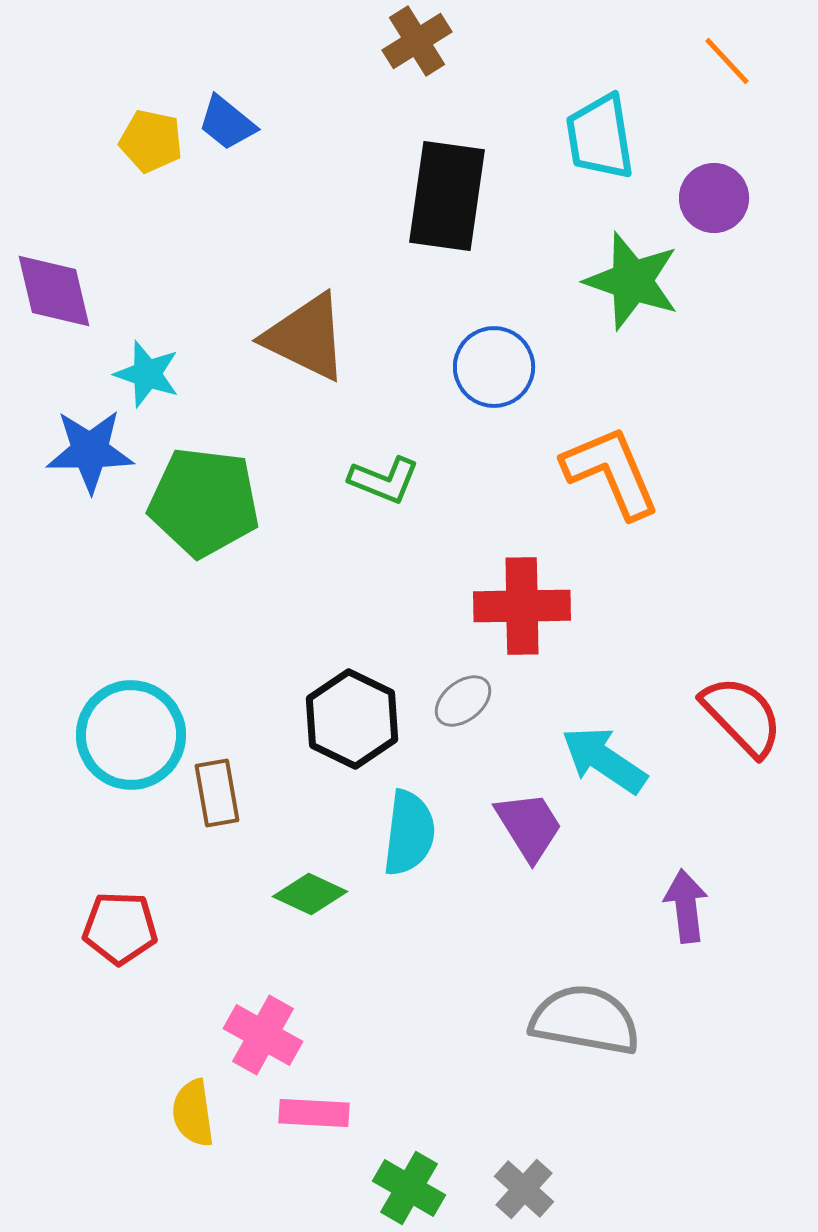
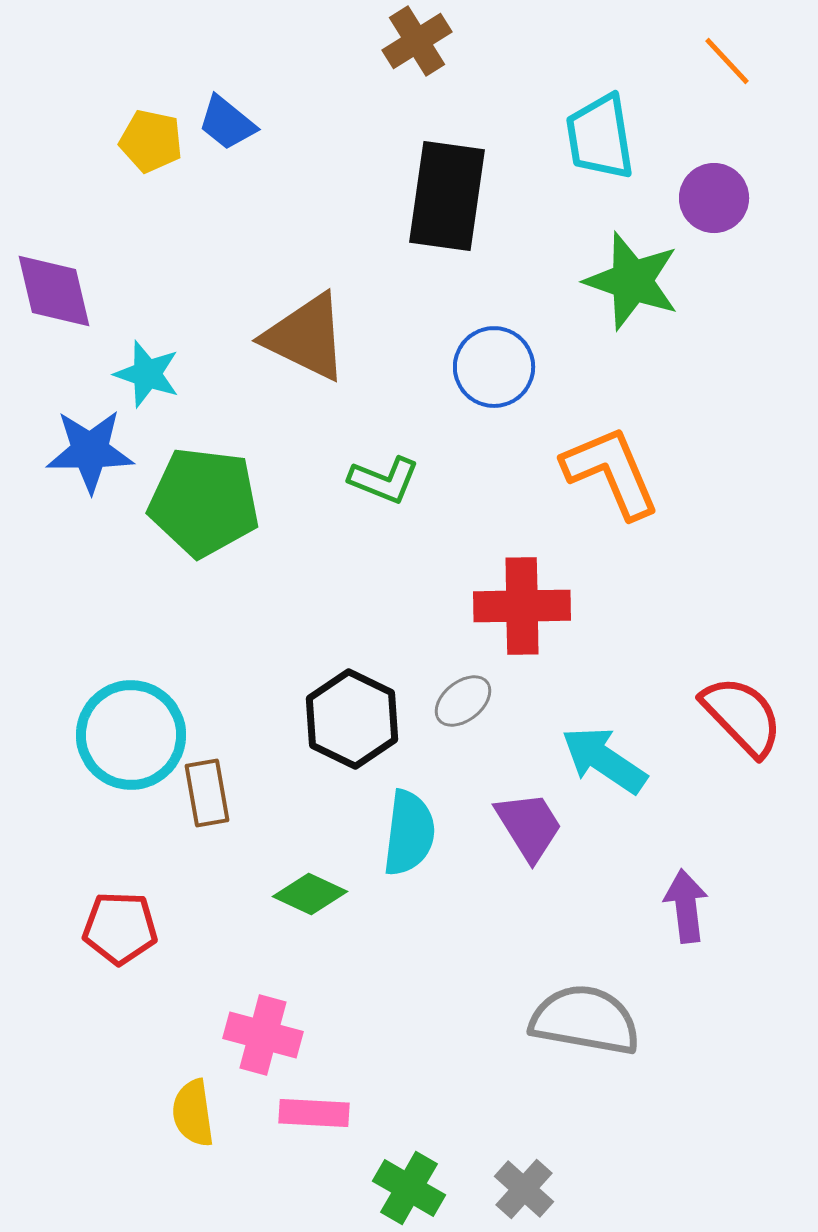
brown rectangle: moved 10 px left
pink cross: rotated 14 degrees counterclockwise
